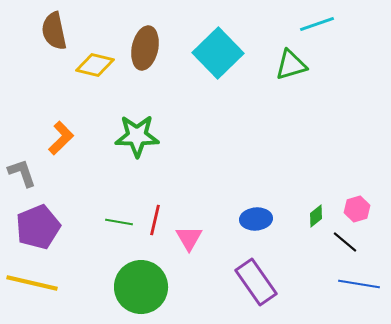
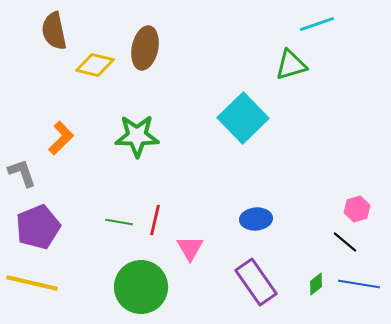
cyan square: moved 25 px right, 65 px down
green diamond: moved 68 px down
pink triangle: moved 1 px right, 10 px down
